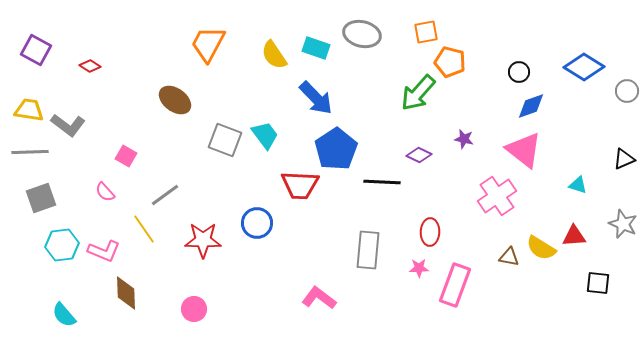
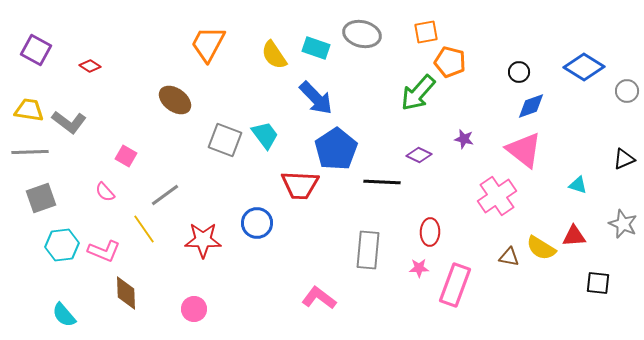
gray L-shape at (68, 125): moved 1 px right, 3 px up
